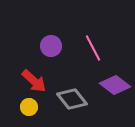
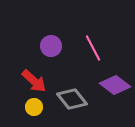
yellow circle: moved 5 px right
